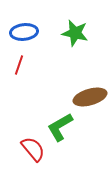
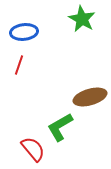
green star: moved 7 px right, 14 px up; rotated 16 degrees clockwise
